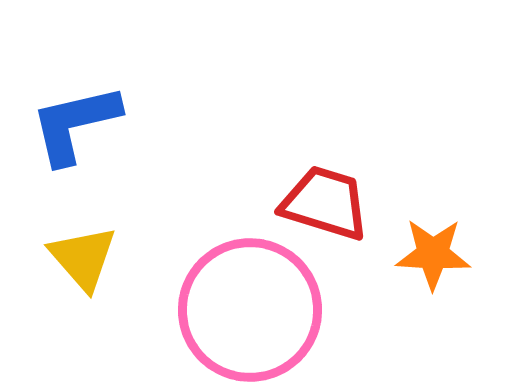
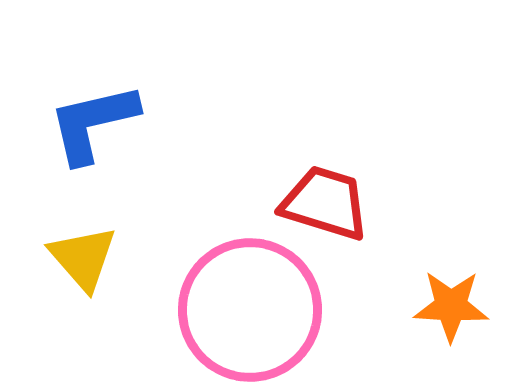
blue L-shape: moved 18 px right, 1 px up
orange star: moved 18 px right, 52 px down
